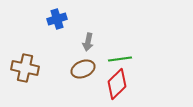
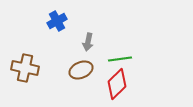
blue cross: moved 2 px down; rotated 12 degrees counterclockwise
brown ellipse: moved 2 px left, 1 px down
